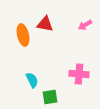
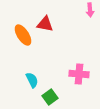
pink arrow: moved 5 px right, 15 px up; rotated 64 degrees counterclockwise
orange ellipse: rotated 20 degrees counterclockwise
green square: rotated 28 degrees counterclockwise
